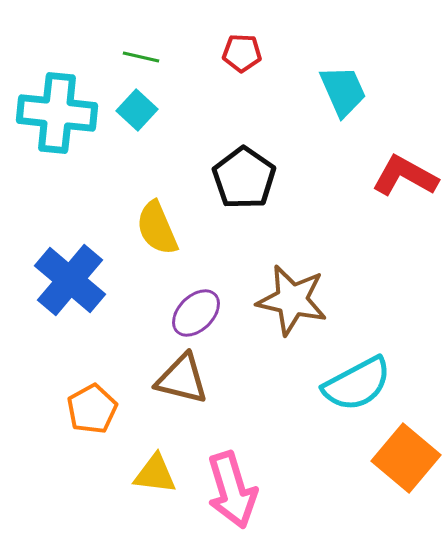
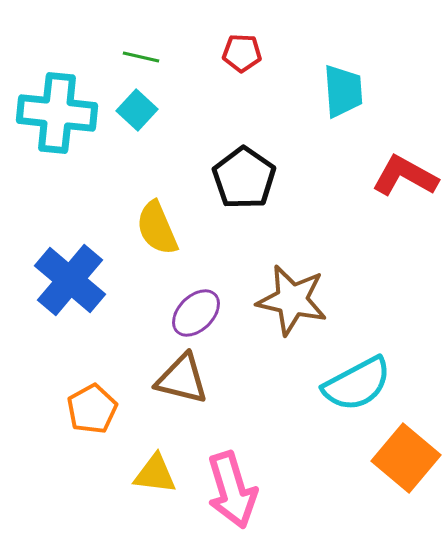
cyan trapezoid: rotated 20 degrees clockwise
